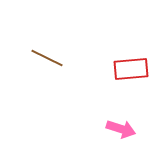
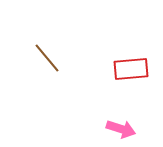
brown line: rotated 24 degrees clockwise
